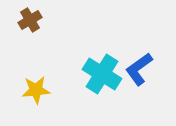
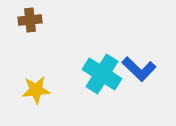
brown cross: rotated 25 degrees clockwise
blue L-shape: rotated 100 degrees counterclockwise
